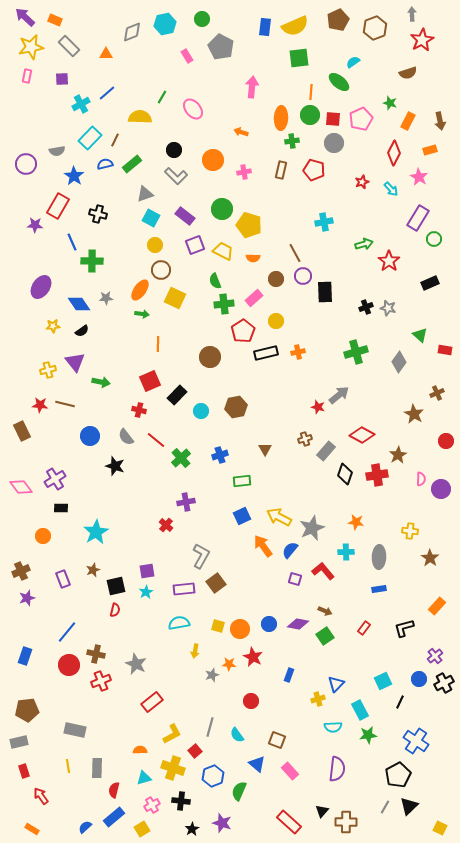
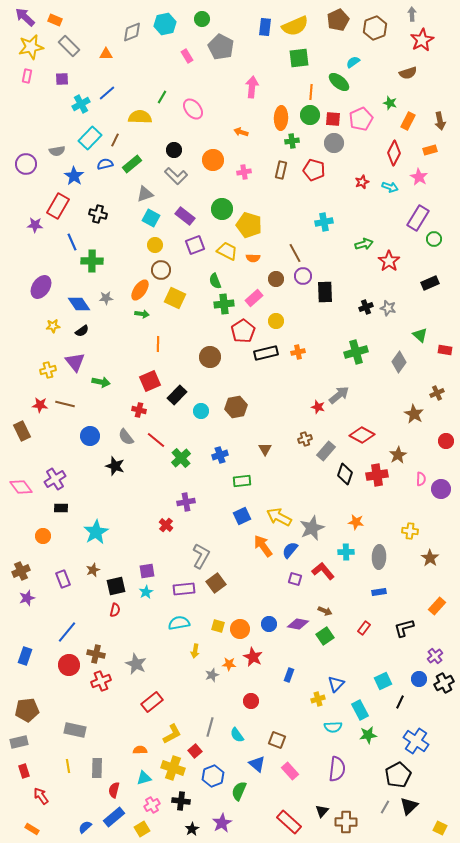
cyan arrow at (391, 189): moved 1 px left, 2 px up; rotated 28 degrees counterclockwise
yellow trapezoid at (223, 251): moved 4 px right
blue rectangle at (379, 589): moved 3 px down
purple star at (222, 823): rotated 24 degrees clockwise
